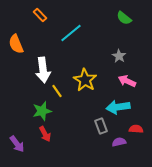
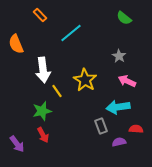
red arrow: moved 2 px left, 1 px down
